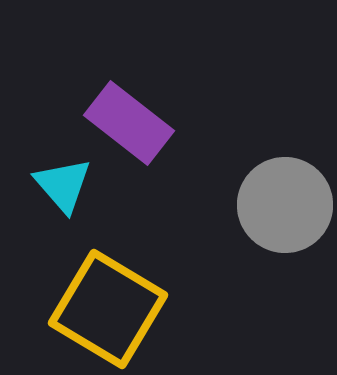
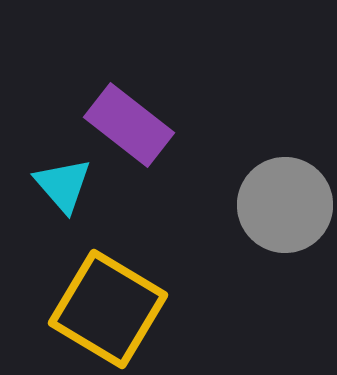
purple rectangle: moved 2 px down
